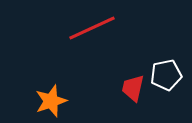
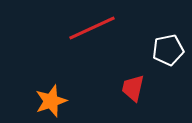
white pentagon: moved 2 px right, 25 px up
